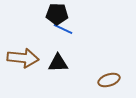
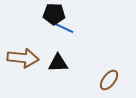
black pentagon: moved 3 px left
blue line: moved 1 px right, 1 px up
brown ellipse: rotated 35 degrees counterclockwise
